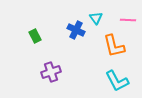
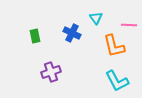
pink line: moved 1 px right, 5 px down
blue cross: moved 4 px left, 3 px down
green rectangle: rotated 16 degrees clockwise
